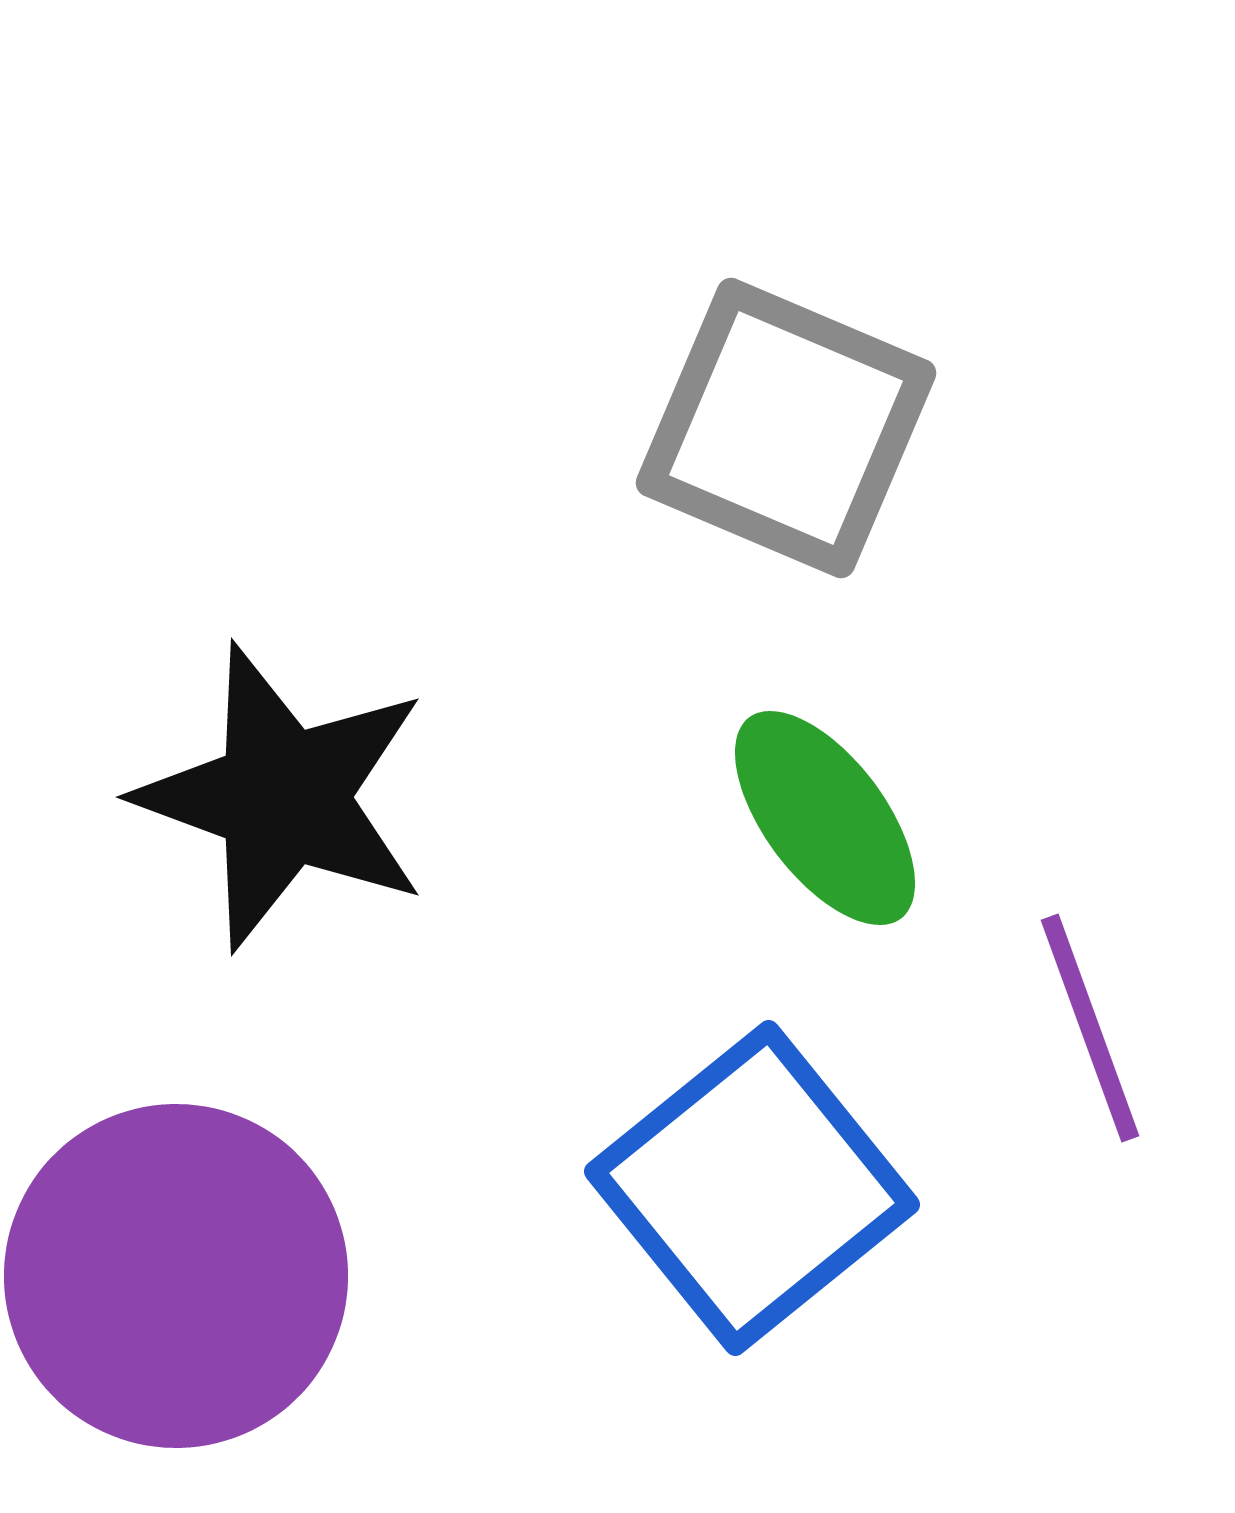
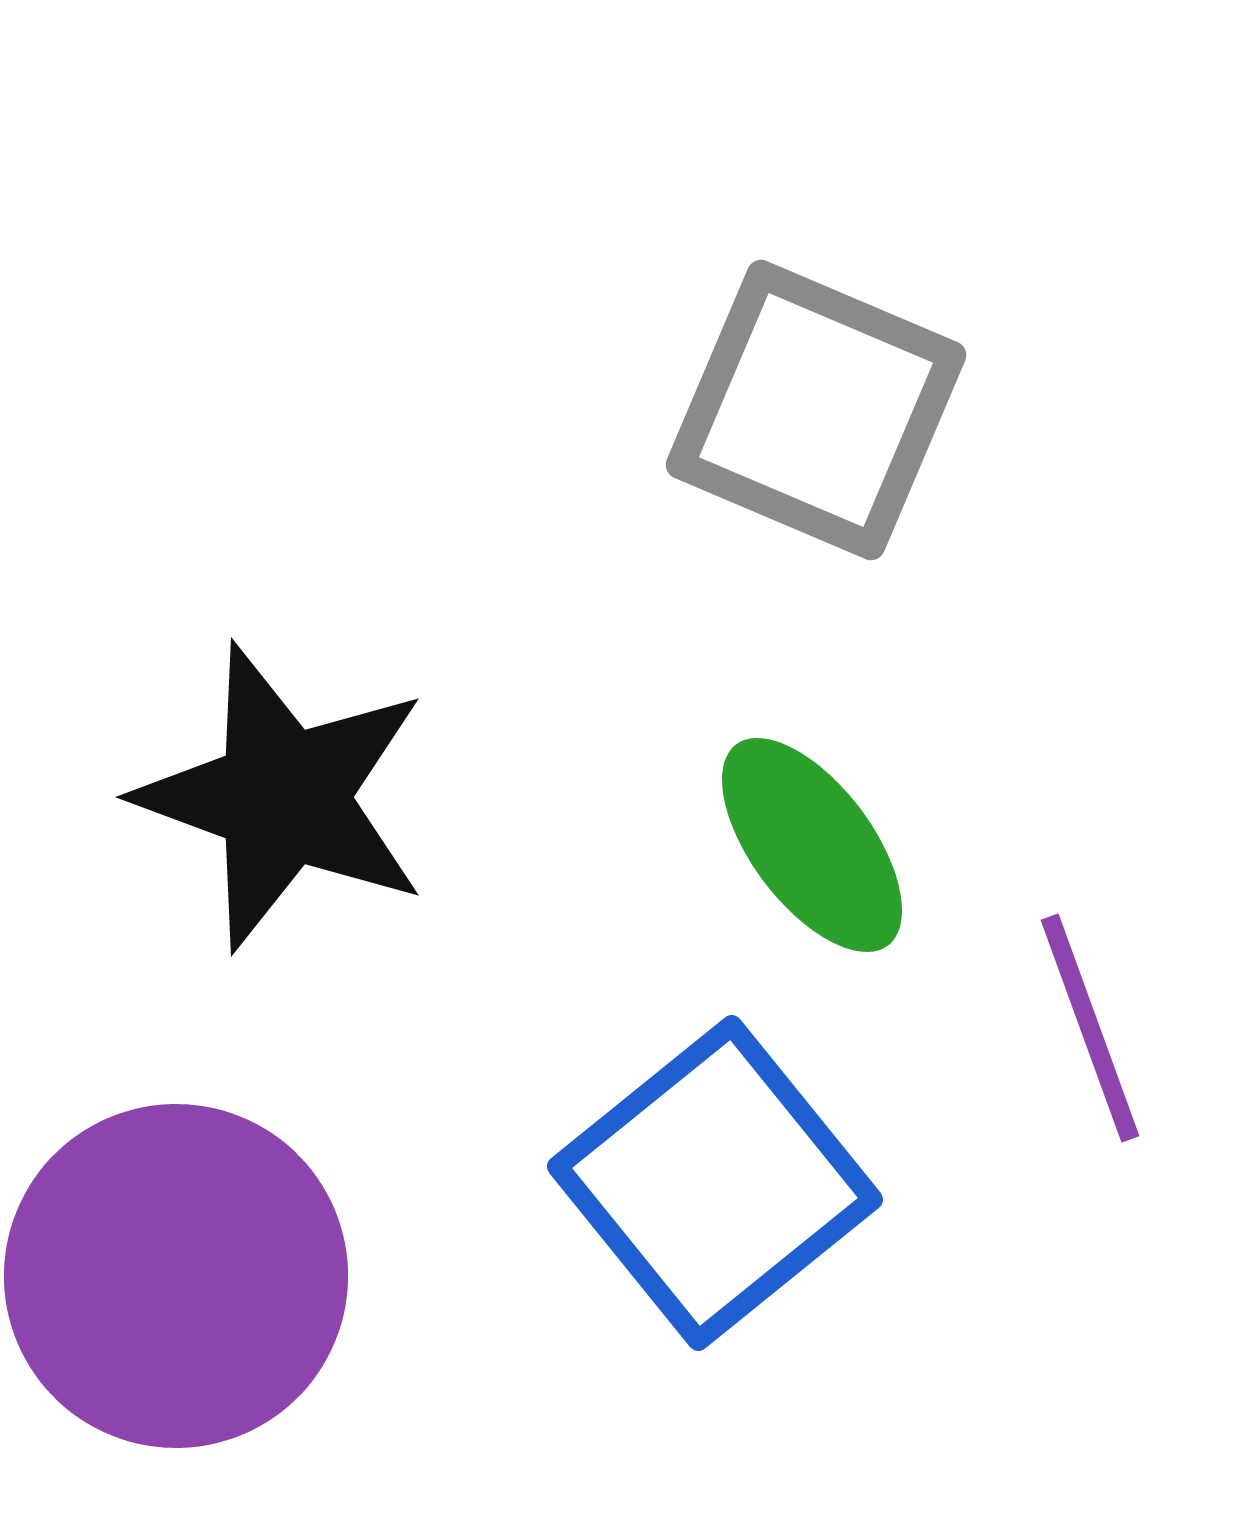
gray square: moved 30 px right, 18 px up
green ellipse: moved 13 px left, 27 px down
blue square: moved 37 px left, 5 px up
